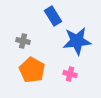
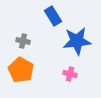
orange pentagon: moved 11 px left
